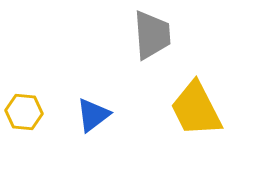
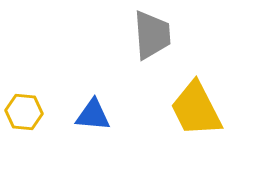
blue triangle: rotated 42 degrees clockwise
